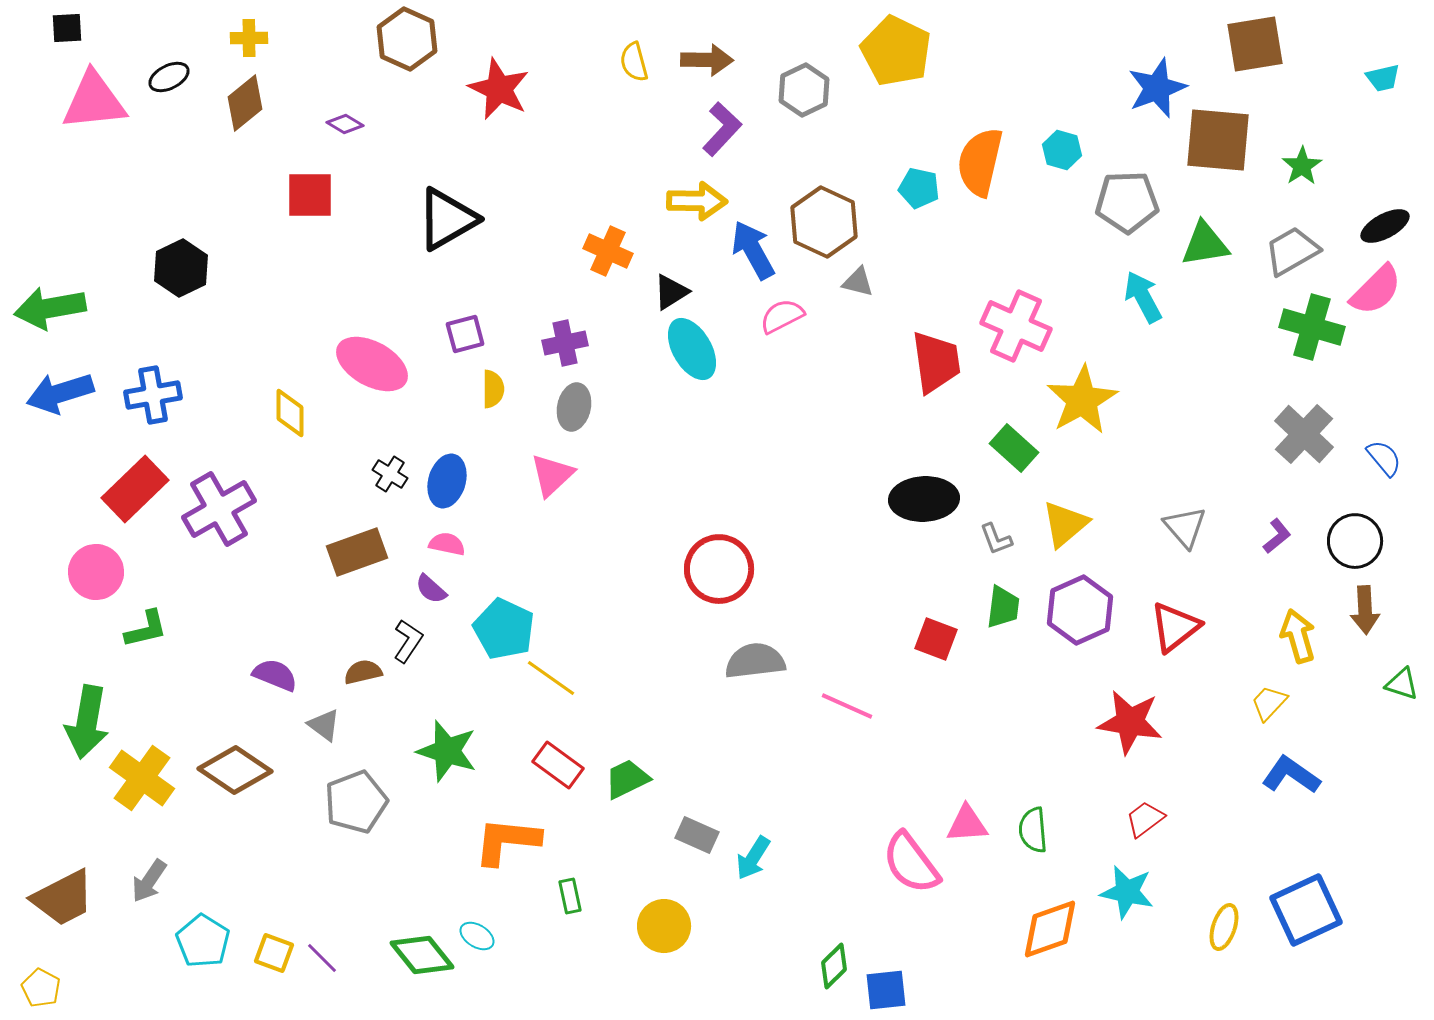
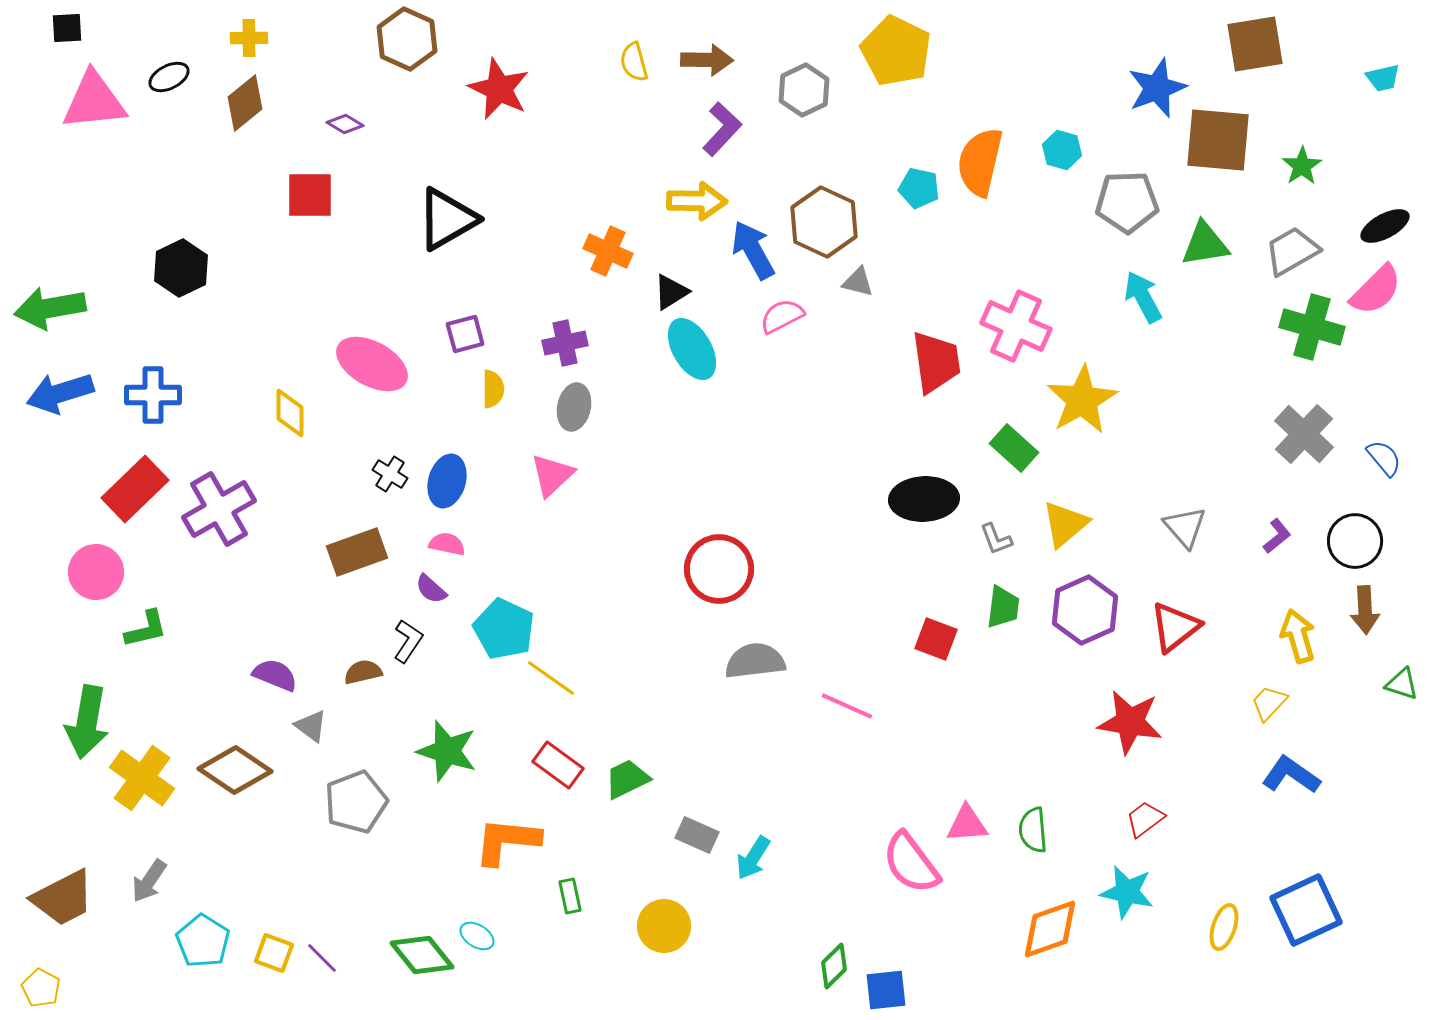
blue cross at (153, 395): rotated 10 degrees clockwise
purple hexagon at (1080, 610): moved 5 px right
gray triangle at (324, 725): moved 13 px left, 1 px down
